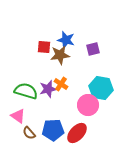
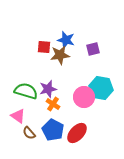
orange cross: moved 8 px left, 20 px down
pink circle: moved 4 px left, 8 px up
blue pentagon: rotated 30 degrees clockwise
